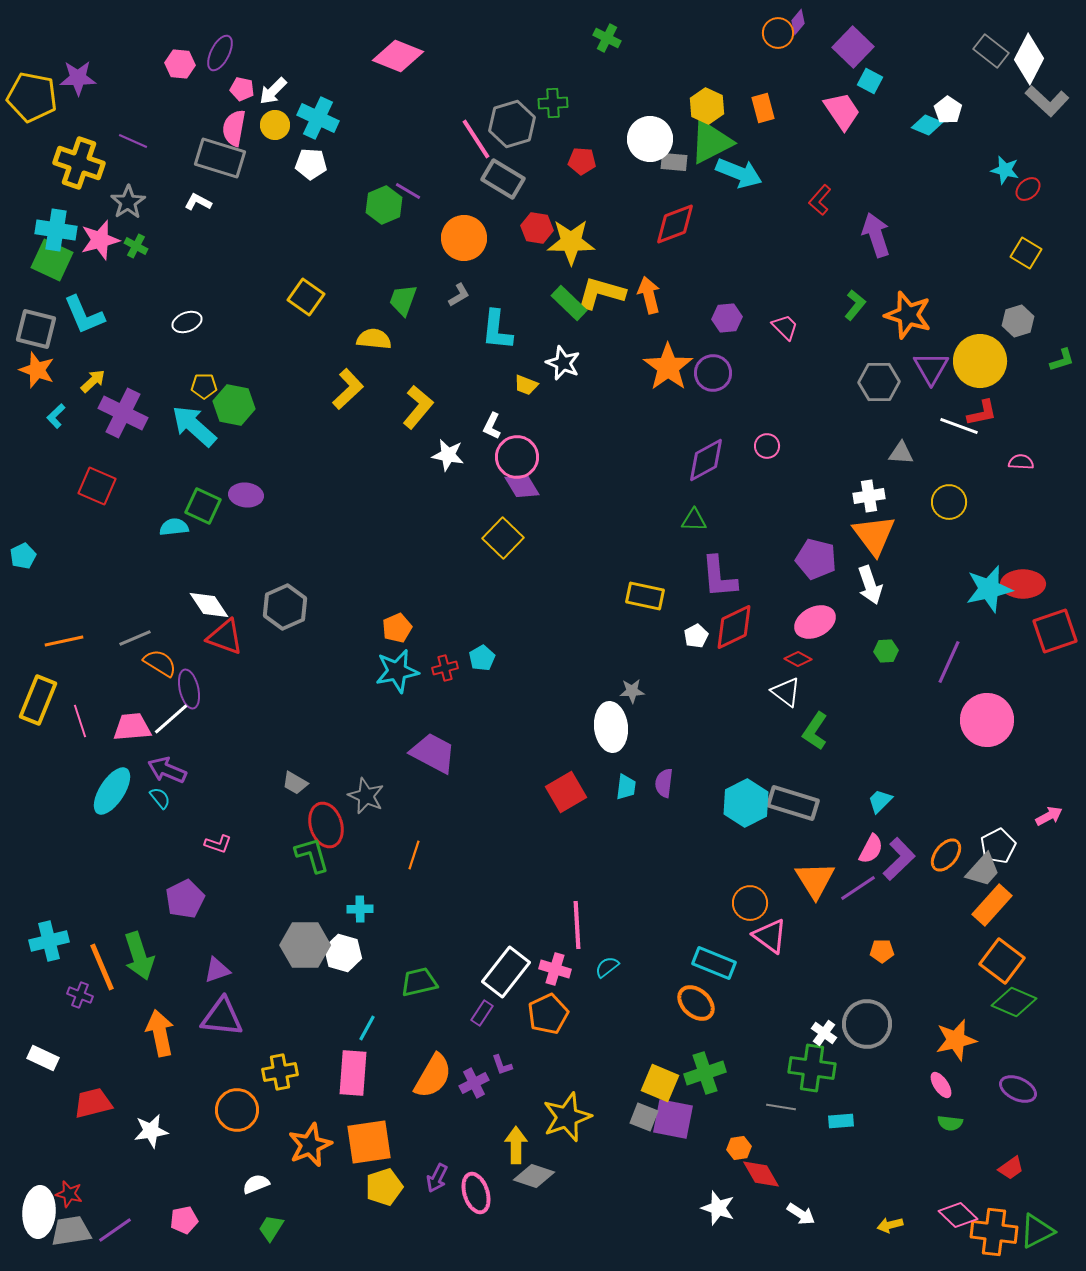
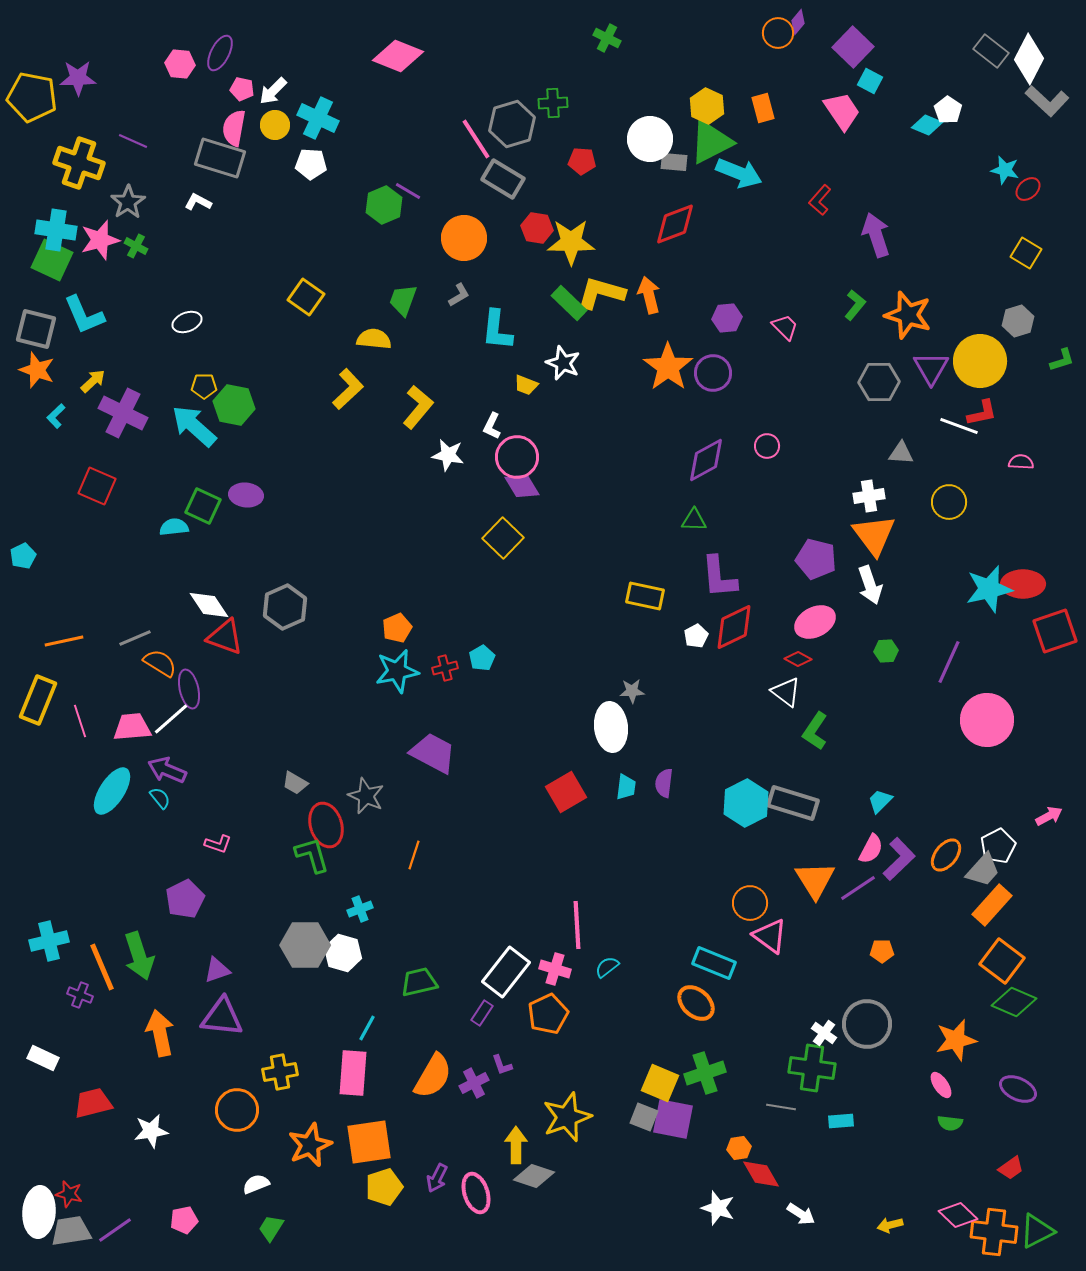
cyan cross at (360, 909): rotated 20 degrees counterclockwise
